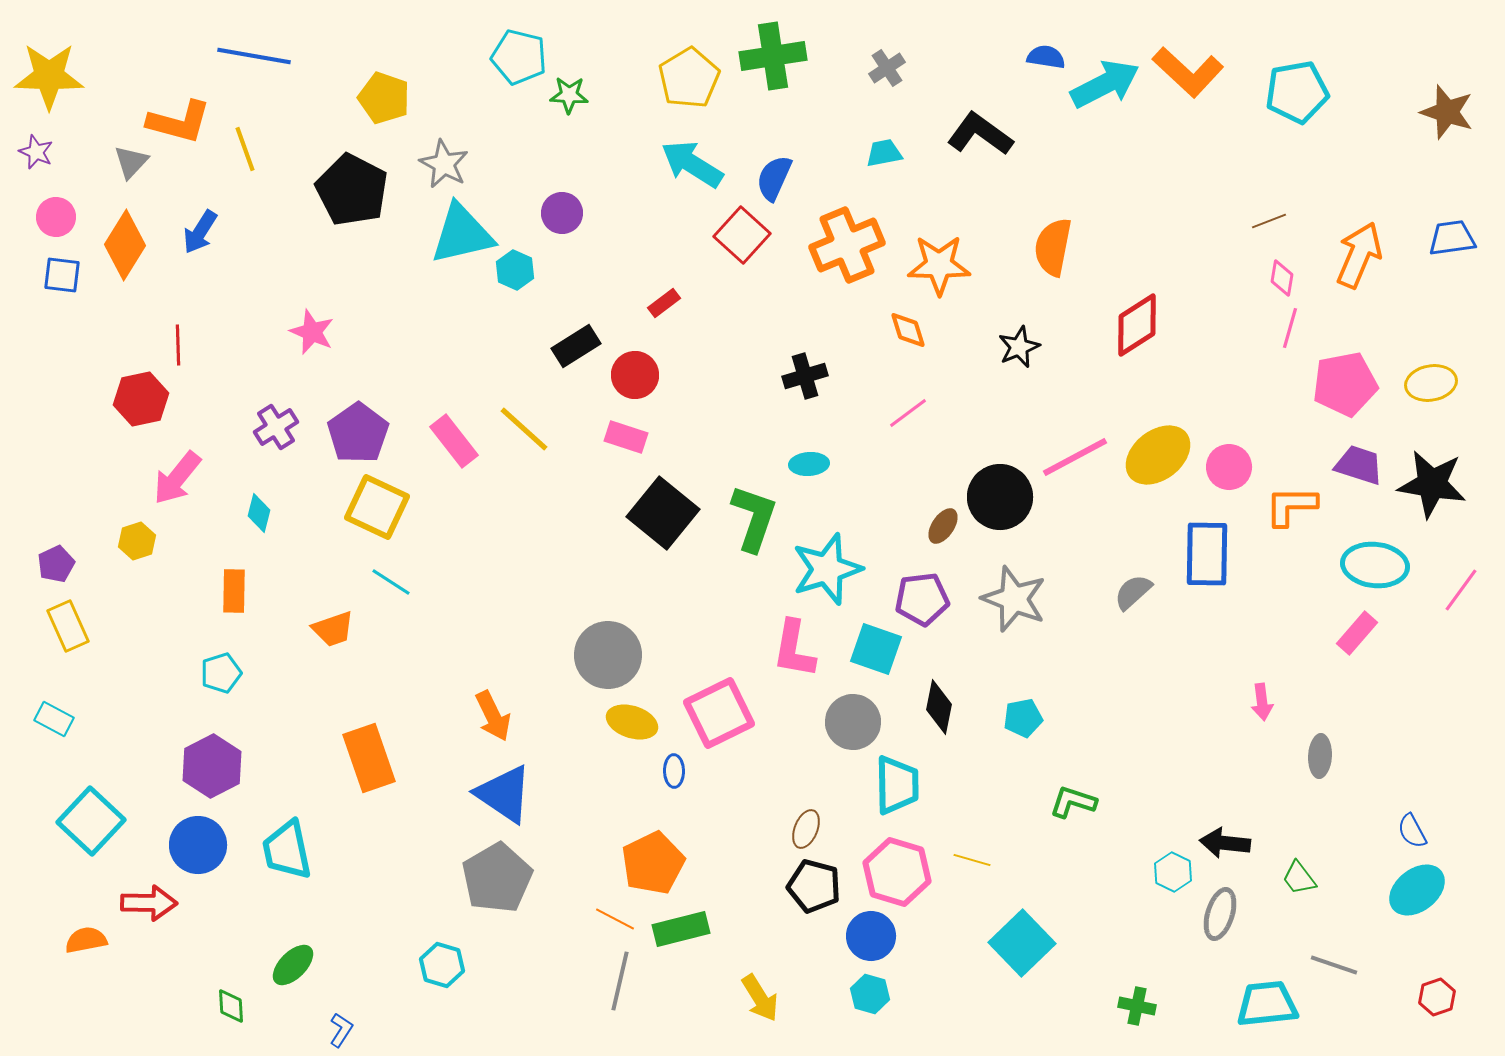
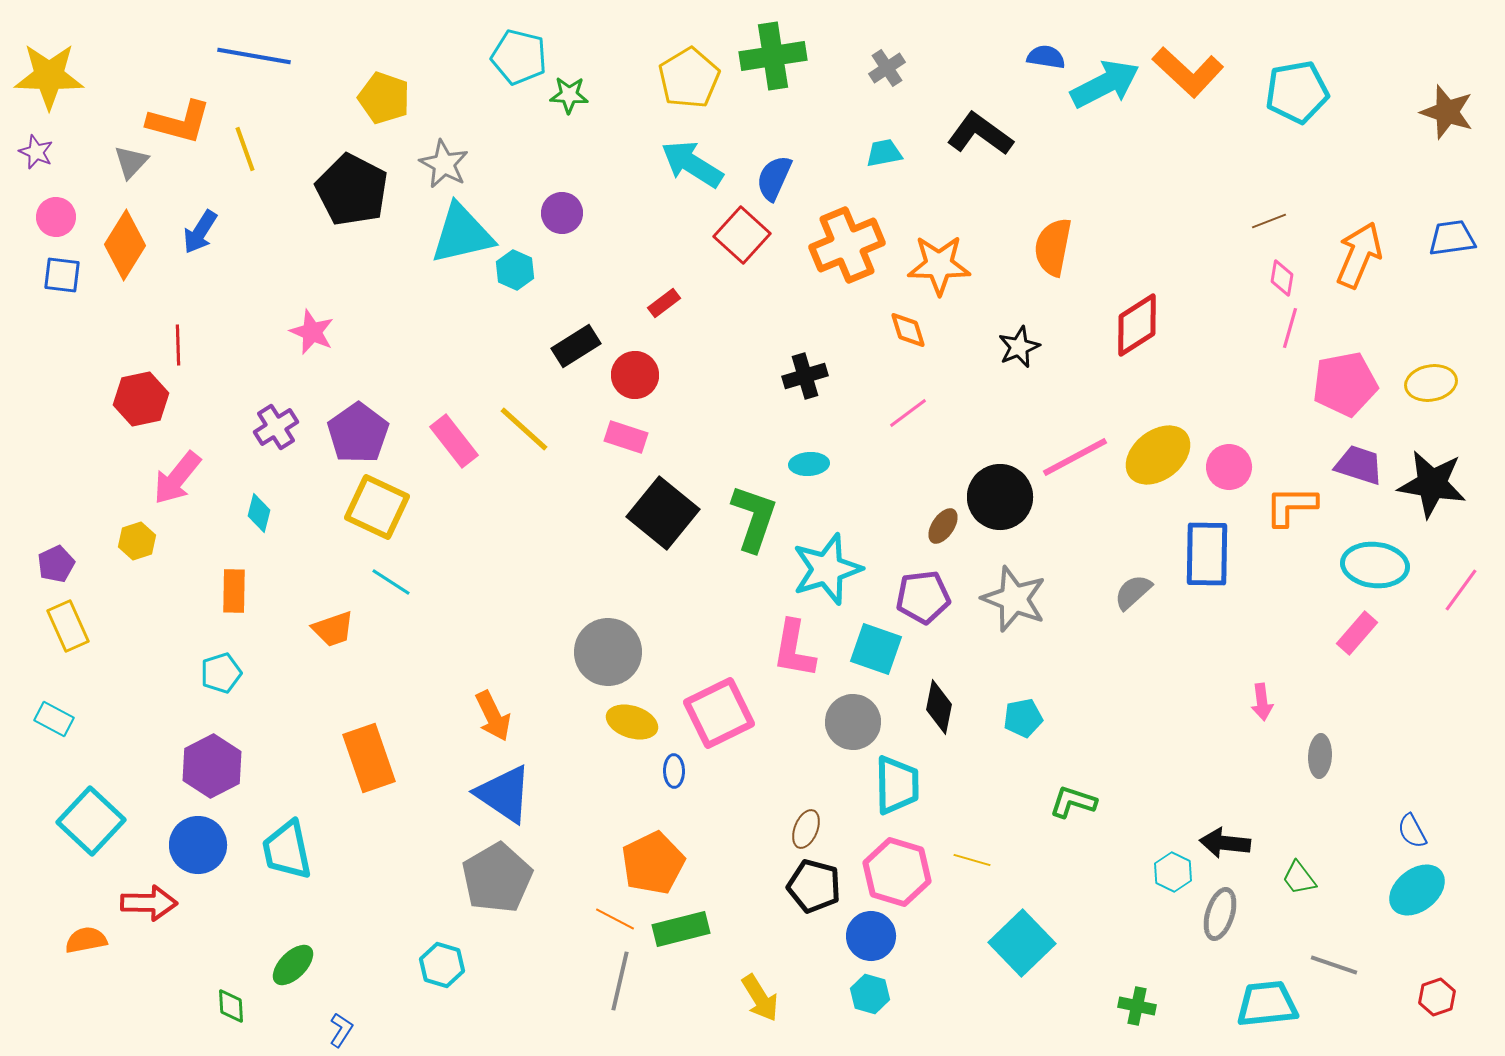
purple pentagon at (922, 599): moved 1 px right, 2 px up
gray circle at (608, 655): moved 3 px up
